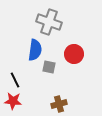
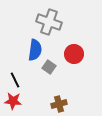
gray square: rotated 24 degrees clockwise
